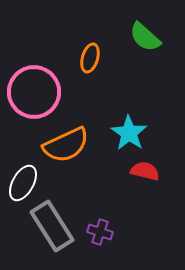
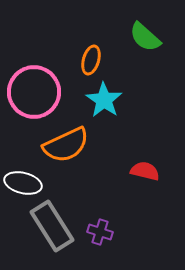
orange ellipse: moved 1 px right, 2 px down
cyan star: moved 25 px left, 33 px up
white ellipse: rotated 75 degrees clockwise
